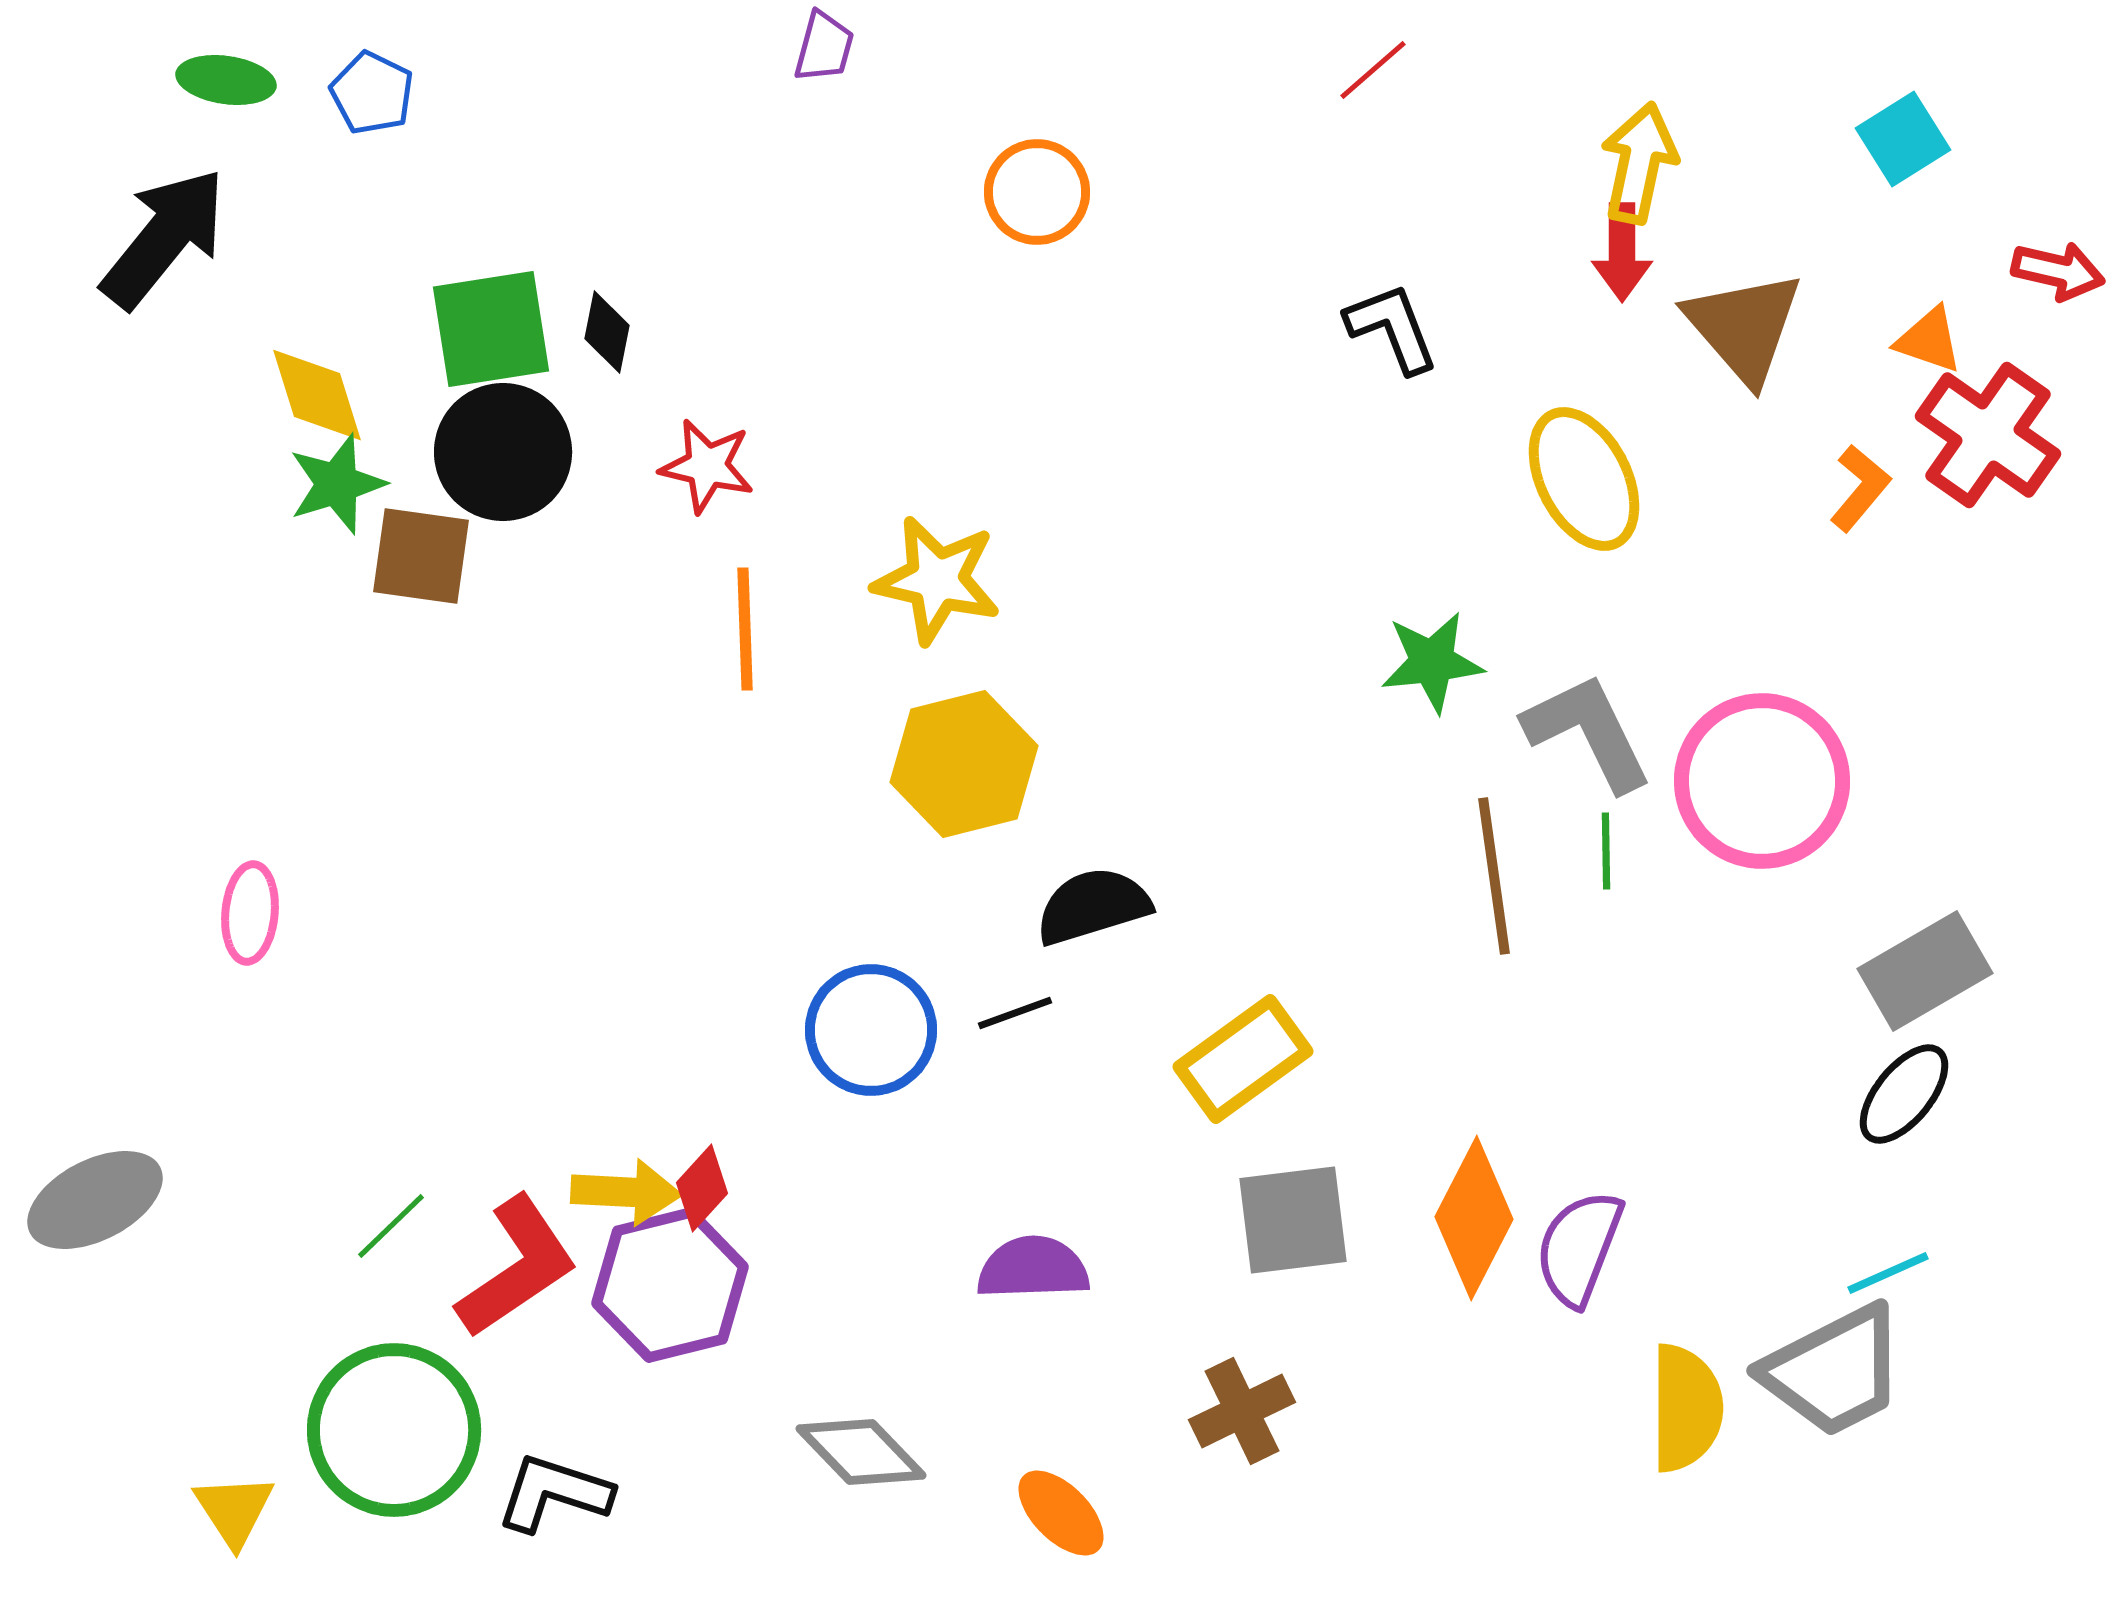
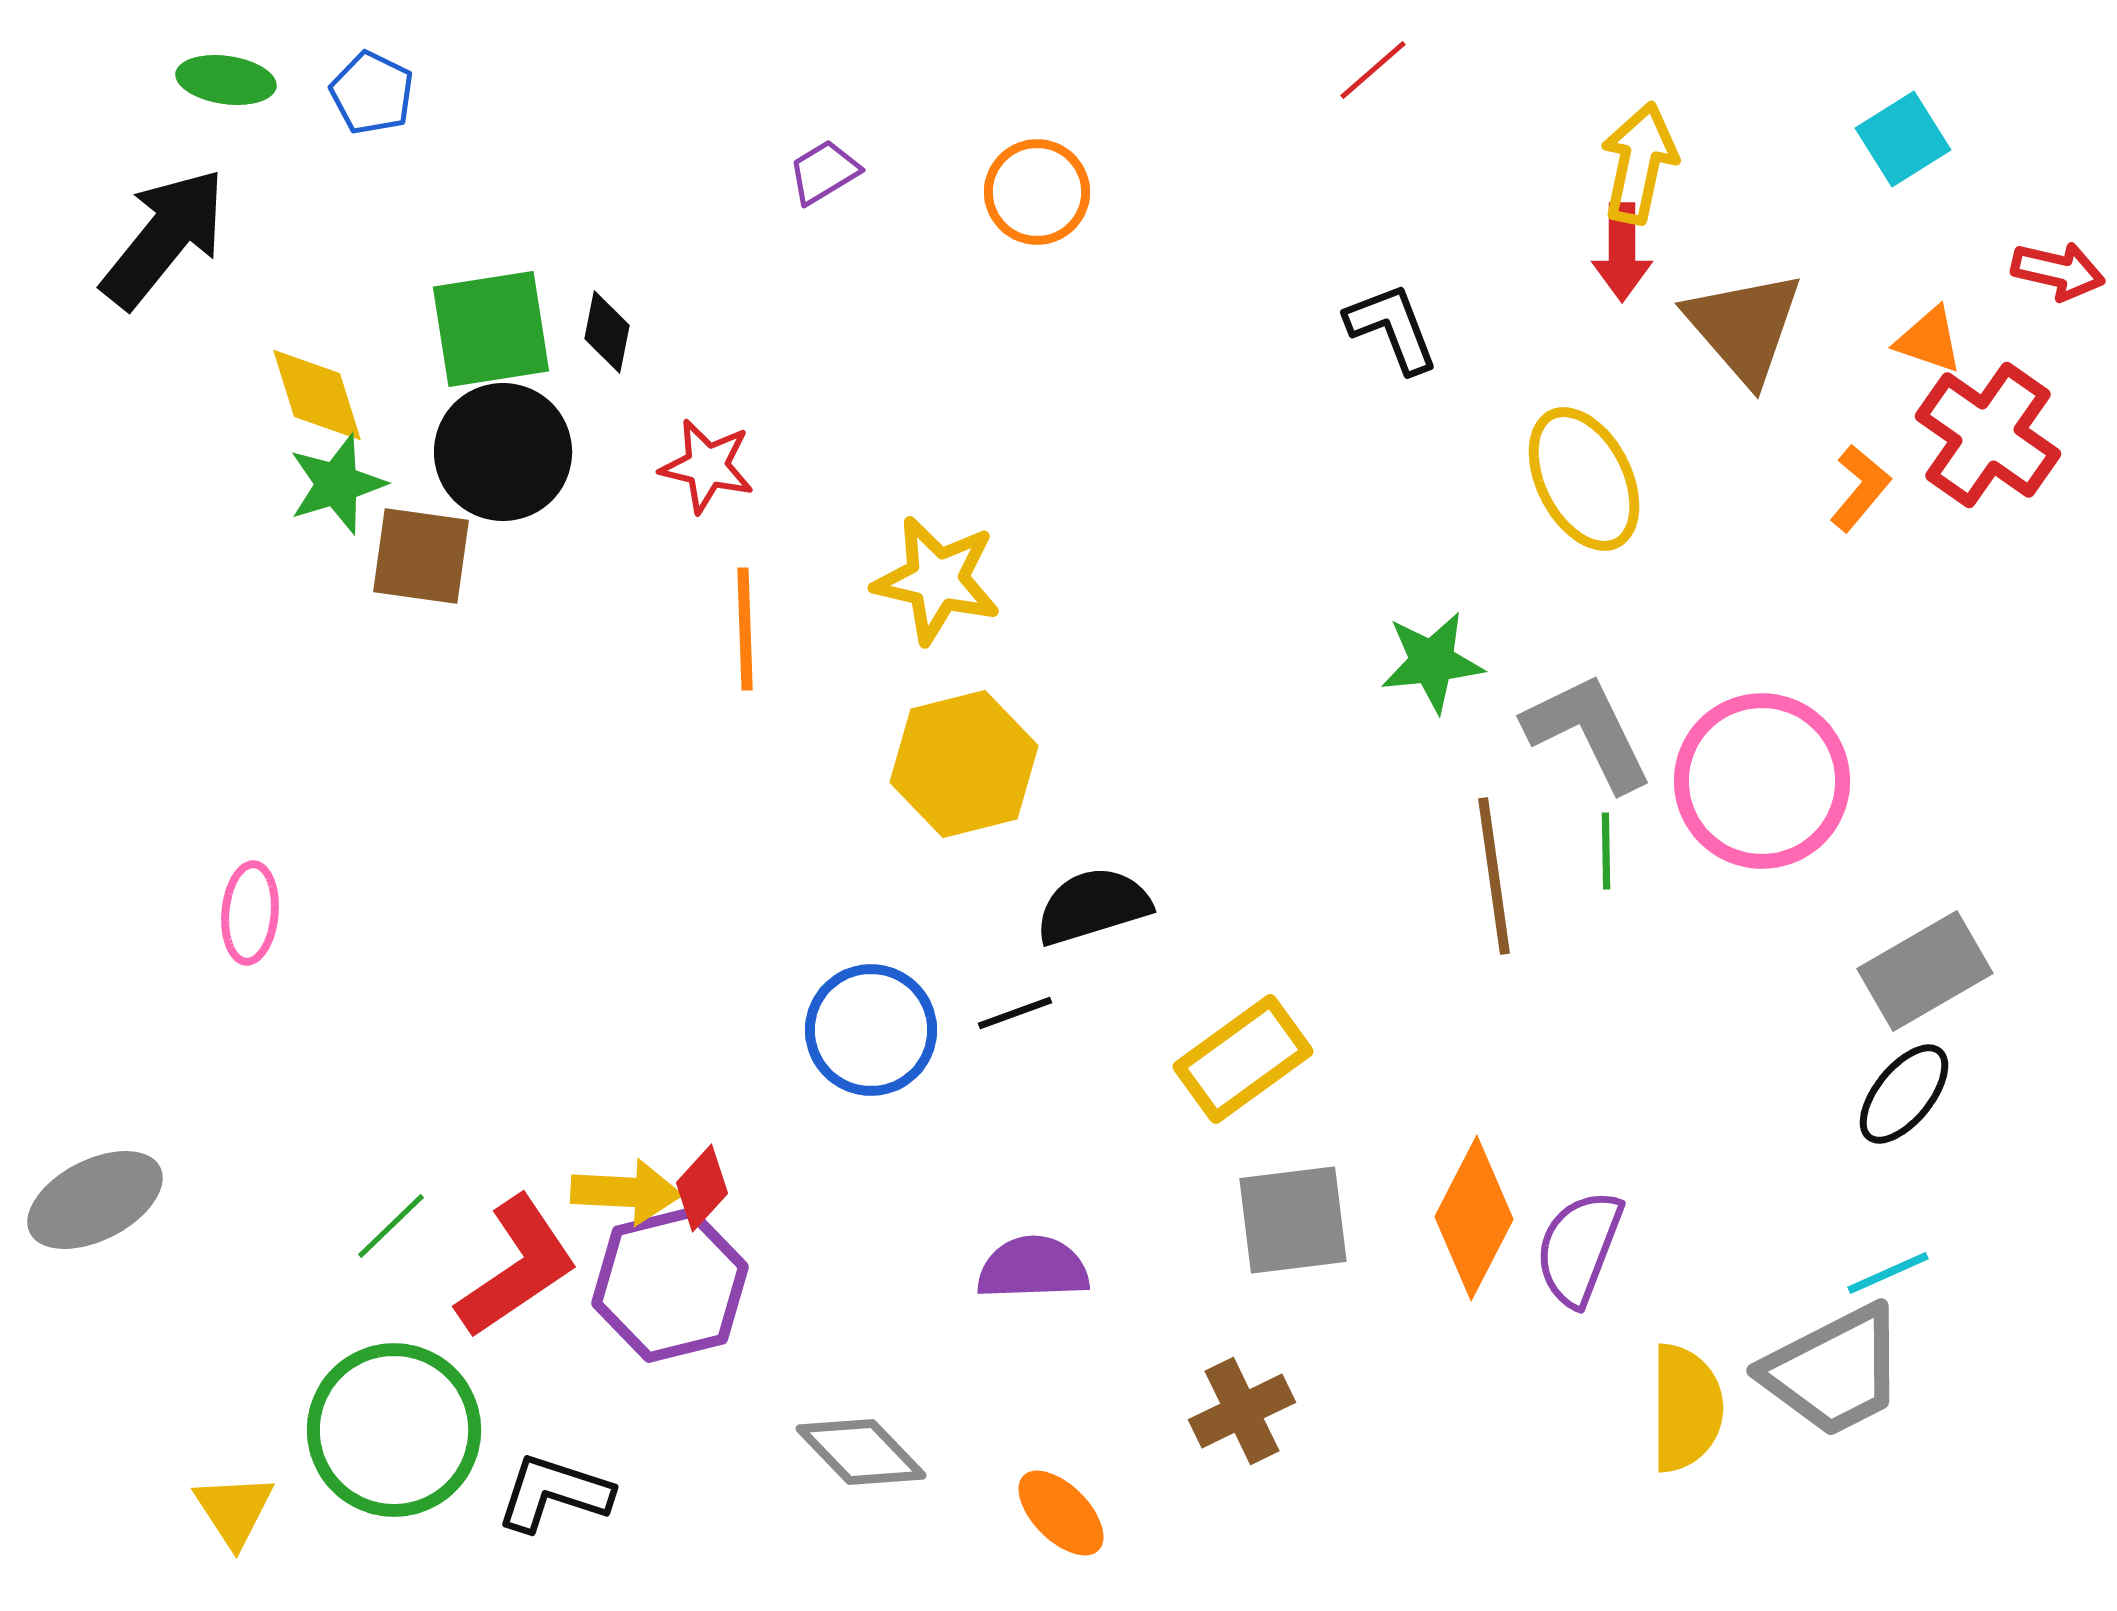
purple trapezoid at (824, 47): moved 125 px down; rotated 136 degrees counterclockwise
